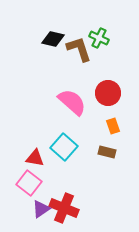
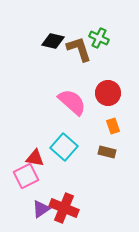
black diamond: moved 2 px down
pink square: moved 3 px left, 7 px up; rotated 25 degrees clockwise
